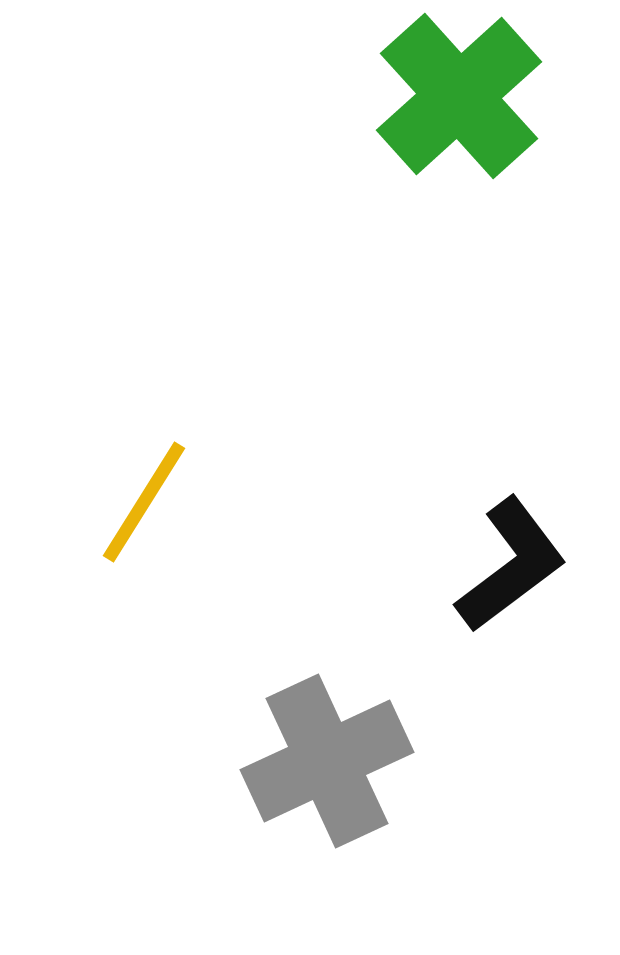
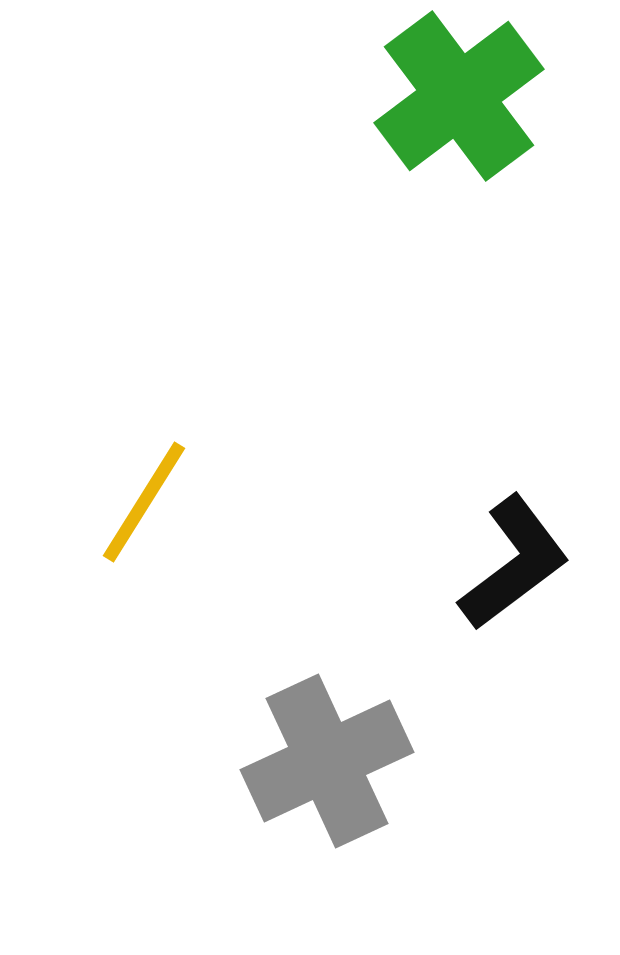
green cross: rotated 5 degrees clockwise
black L-shape: moved 3 px right, 2 px up
